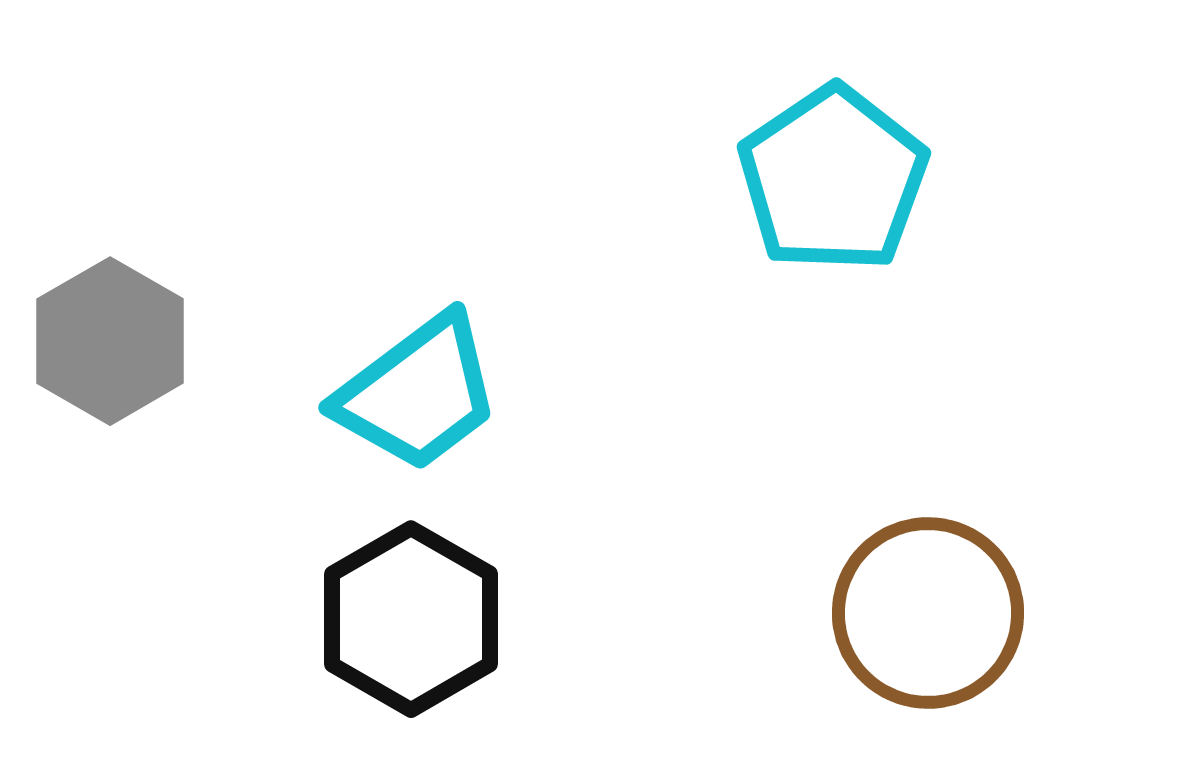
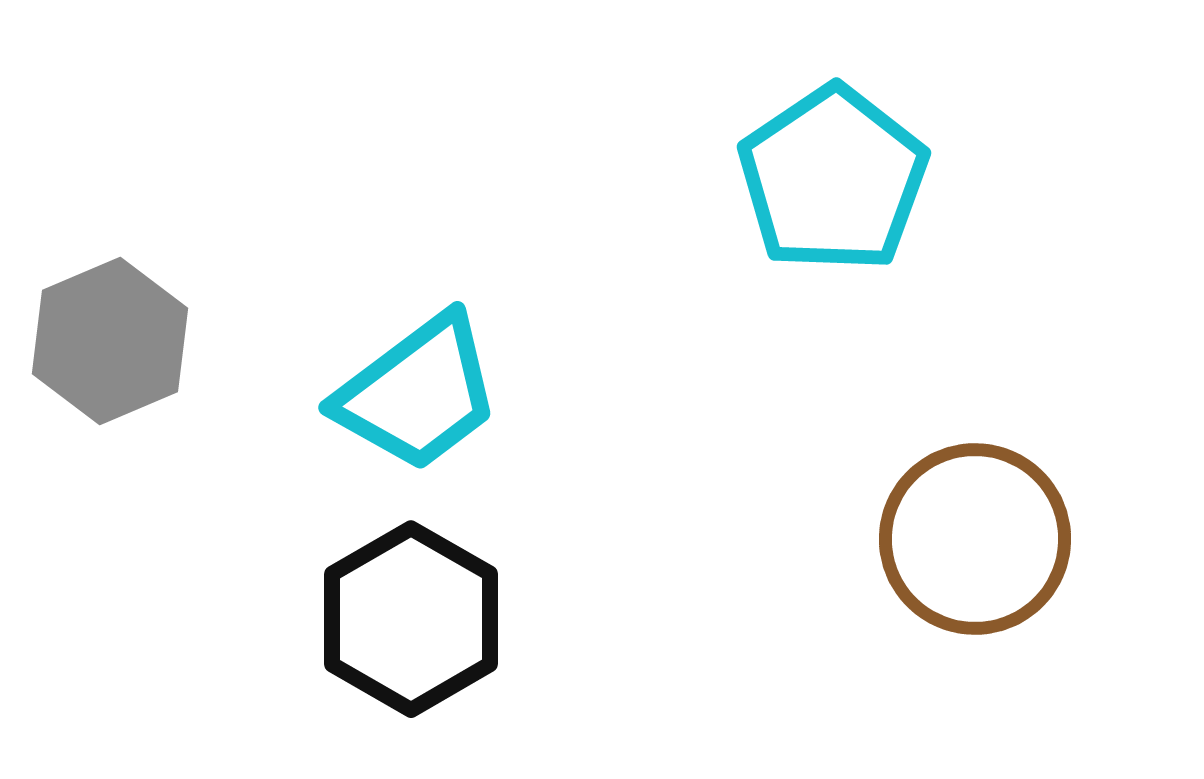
gray hexagon: rotated 7 degrees clockwise
brown circle: moved 47 px right, 74 px up
